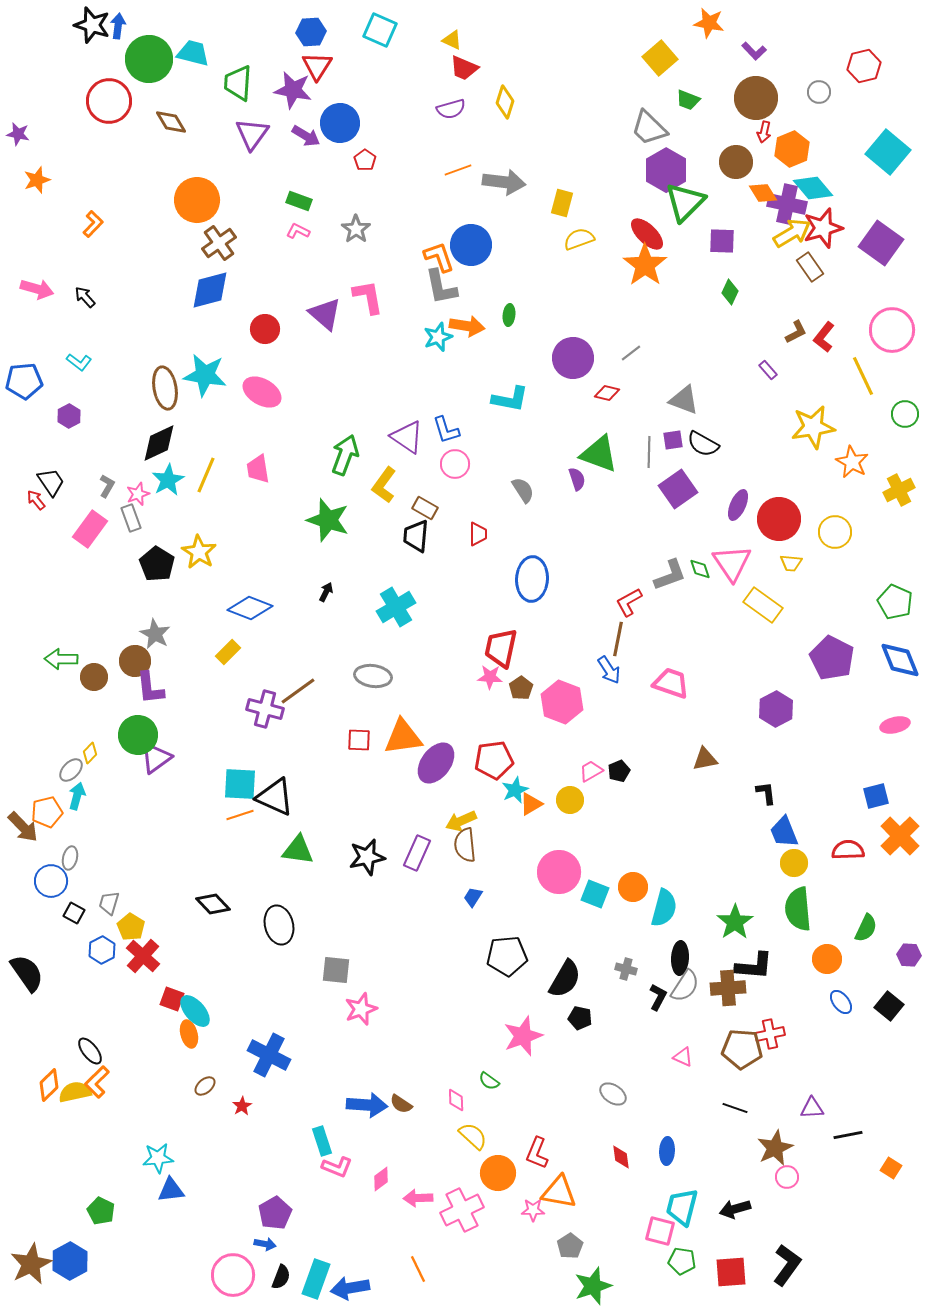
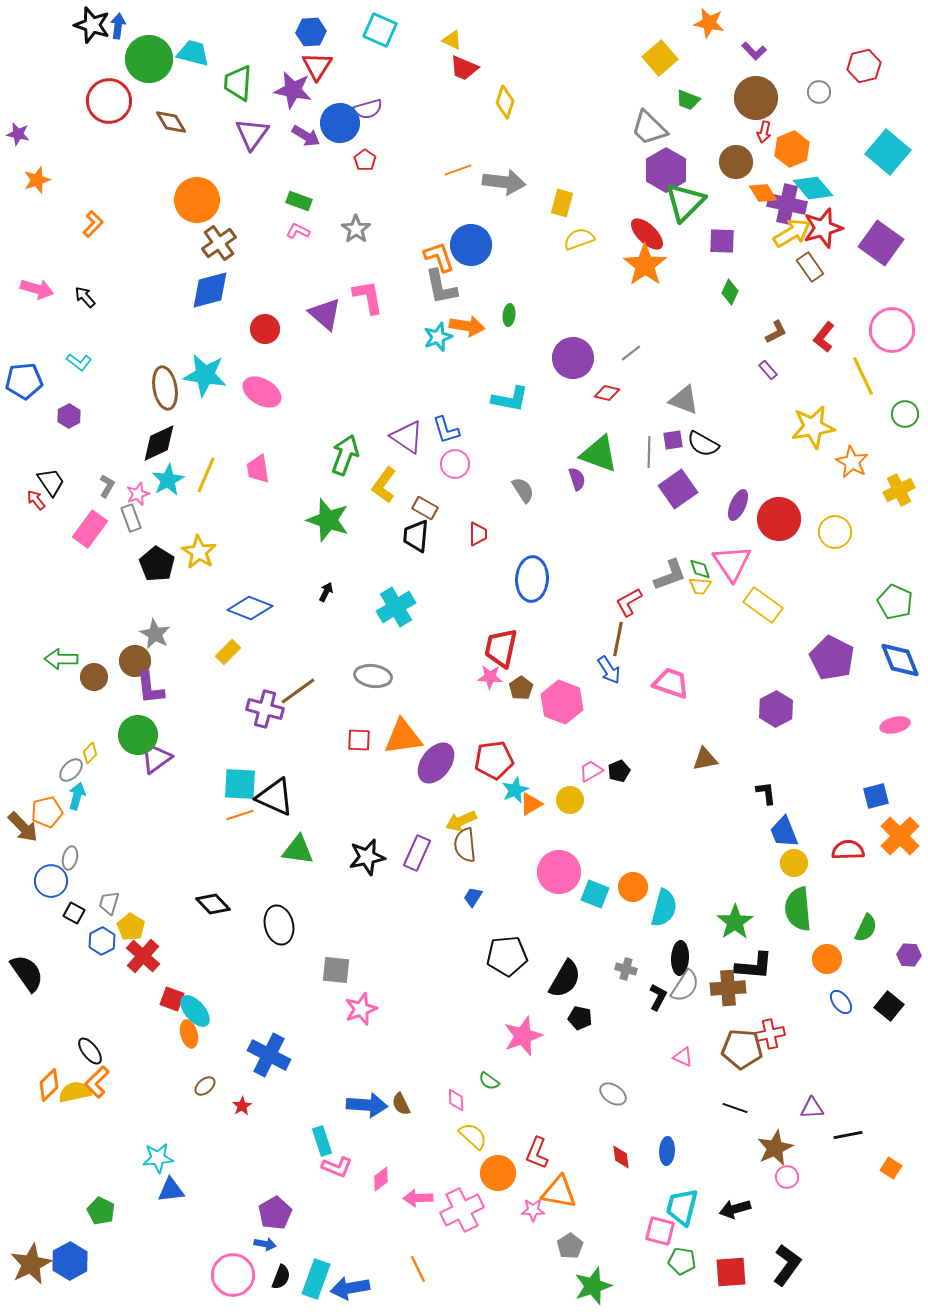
purple semicircle at (451, 109): moved 83 px left
brown L-shape at (796, 332): moved 20 px left
yellow trapezoid at (791, 563): moved 91 px left, 23 px down
blue hexagon at (102, 950): moved 9 px up
brown semicircle at (401, 1104): rotated 30 degrees clockwise
